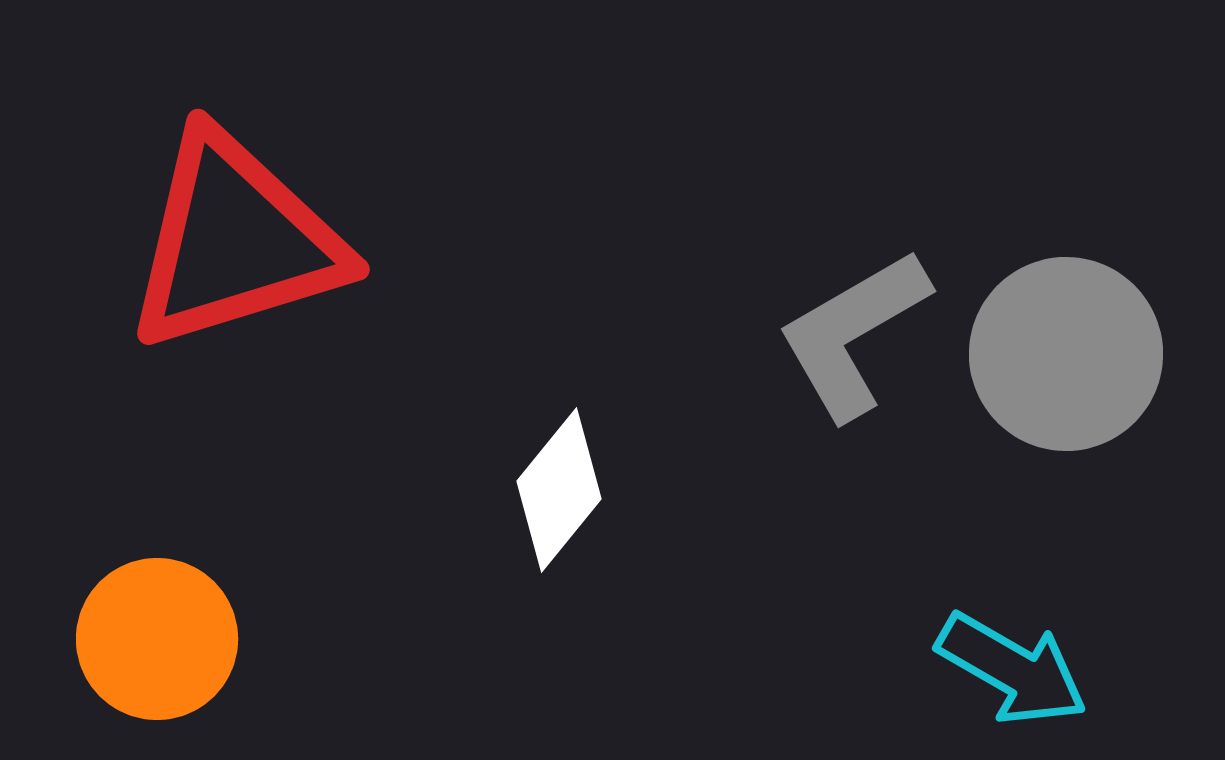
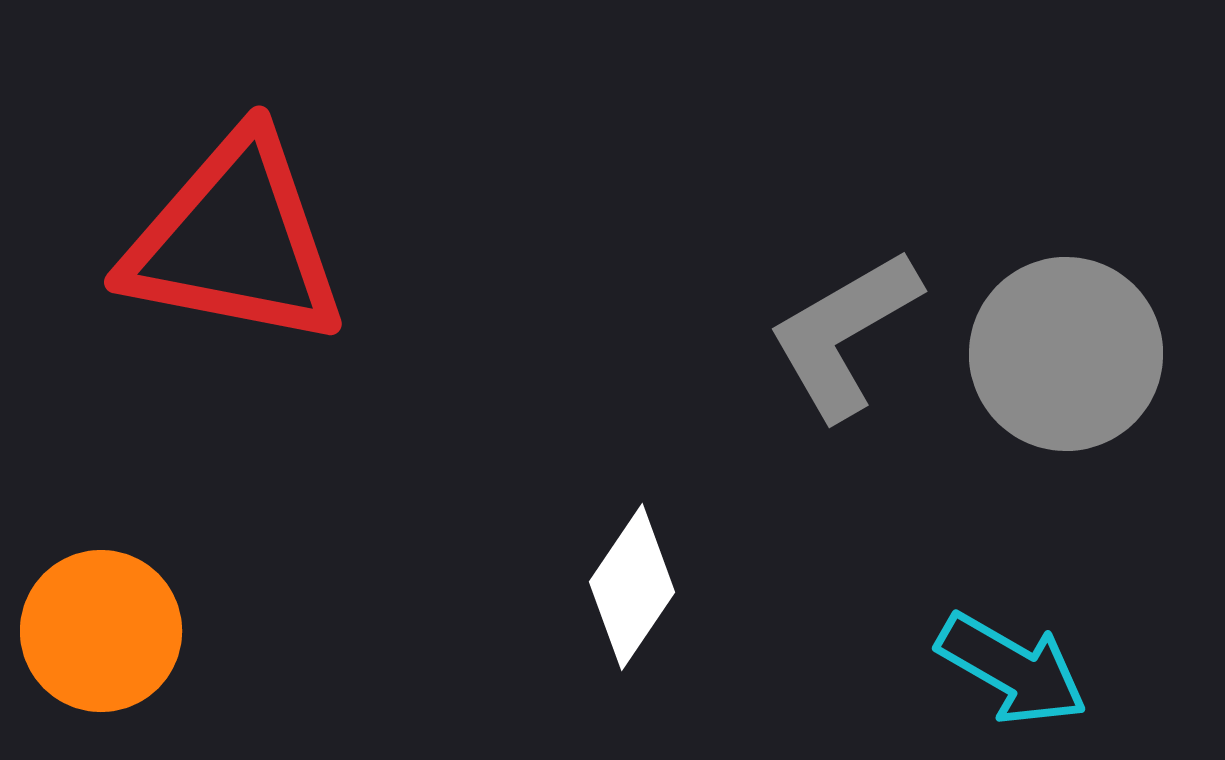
red triangle: rotated 28 degrees clockwise
gray L-shape: moved 9 px left
white diamond: moved 73 px right, 97 px down; rotated 5 degrees counterclockwise
orange circle: moved 56 px left, 8 px up
